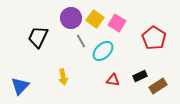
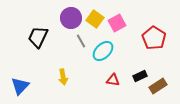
pink square: rotated 30 degrees clockwise
